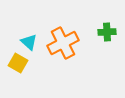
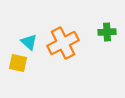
yellow square: rotated 18 degrees counterclockwise
